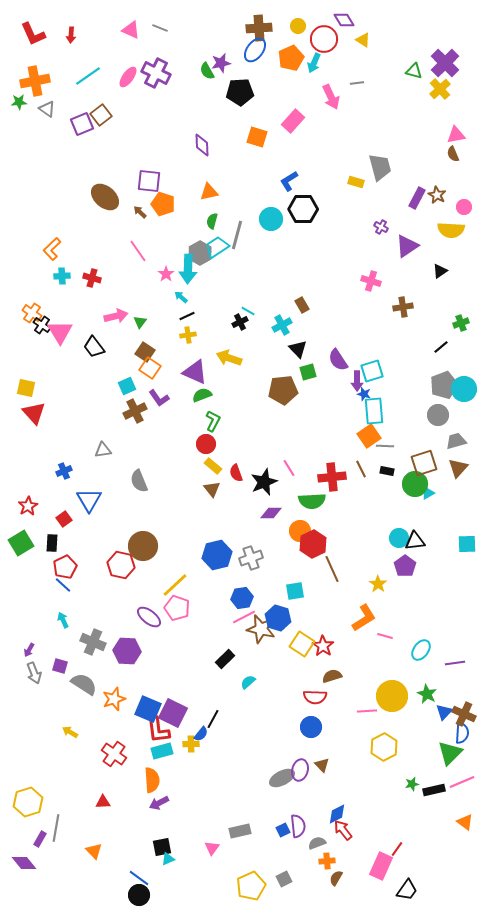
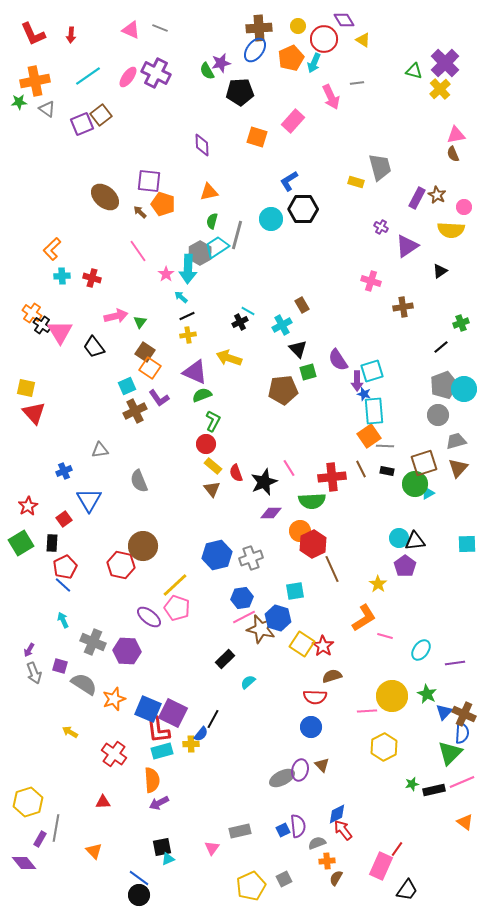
gray triangle at (103, 450): moved 3 px left
